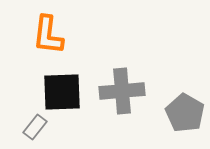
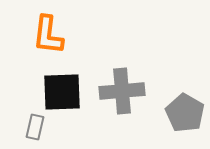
gray rectangle: rotated 25 degrees counterclockwise
